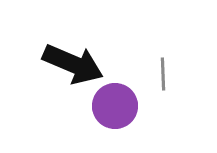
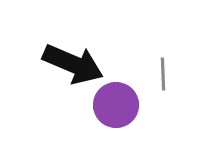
purple circle: moved 1 px right, 1 px up
